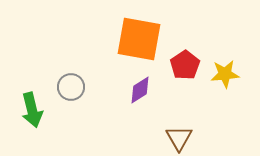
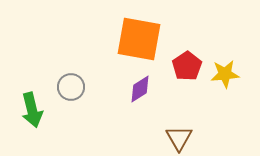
red pentagon: moved 2 px right, 1 px down
purple diamond: moved 1 px up
